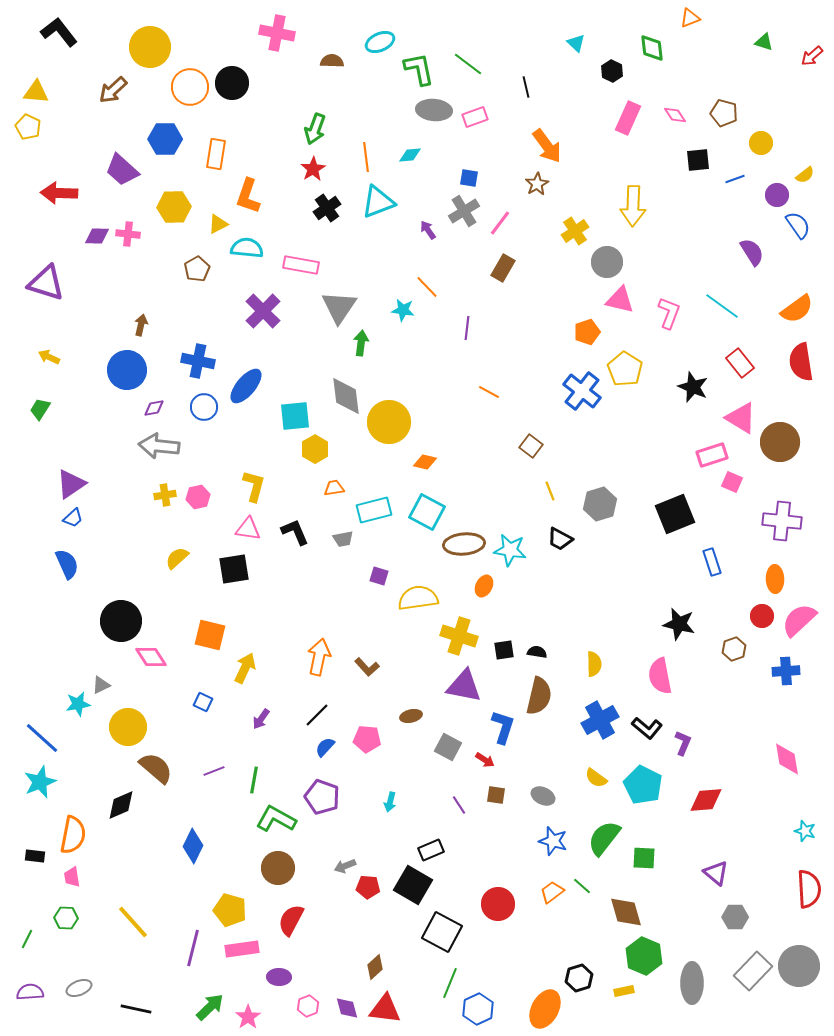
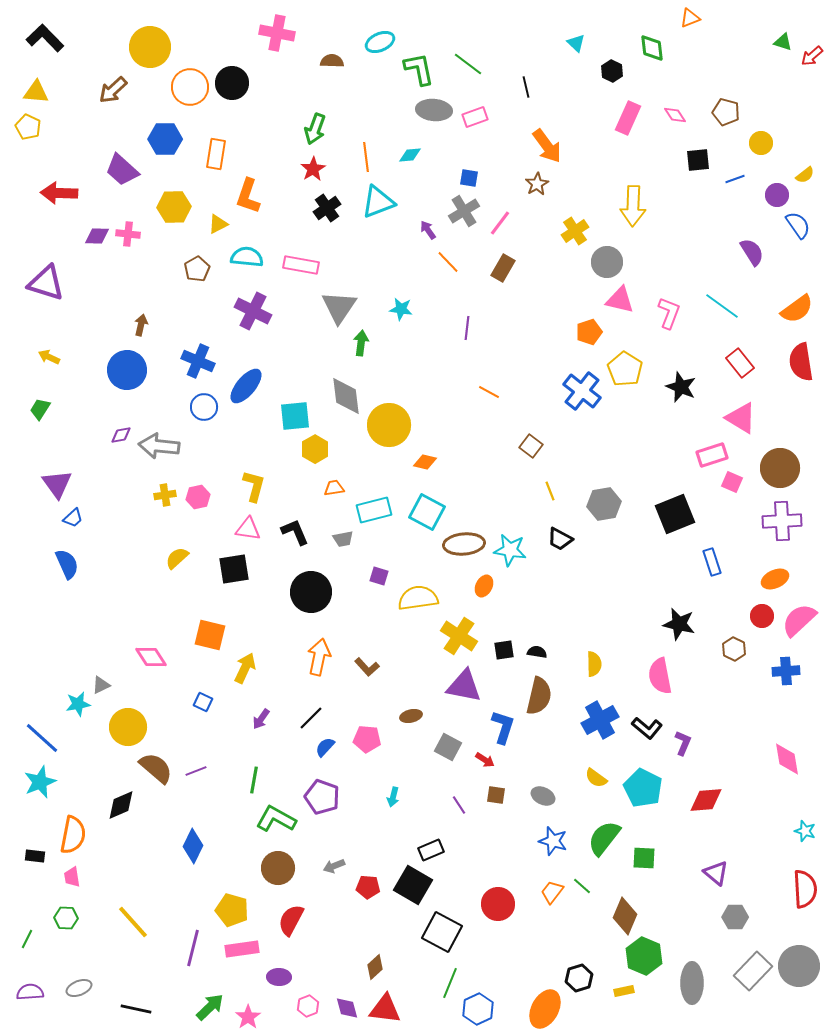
black L-shape at (59, 32): moved 14 px left, 6 px down; rotated 6 degrees counterclockwise
green triangle at (764, 42): moved 19 px right
brown pentagon at (724, 113): moved 2 px right, 1 px up
cyan semicircle at (247, 248): moved 9 px down
orange line at (427, 287): moved 21 px right, 25 px up
cyan star at (403, 310): moved 2 px left, 1 px up
purple cross at (263, 311): moved 10 px left; rotated 18 degrees counterclockwise
orange pentagon at (587, 332): moved 2 px right
blue cross at (198, 361): rotated 12 degrees clockwise
black star at (693, 387): moved 12 px left
purple diamond at (154, 408): moved 33 px left, 27 px down
yellow circle at (389, 422): moved 3 px down
brown circle at (780, 442): moved 26 px down
purple triangle at (71, 484): moved 14 px left; rotated 32 degrees counterclockwise
gray hexagon at (600, 504): moved 4 px right; rotated 8 degrees clockwise
purple cross at (782, 521): rotated 9 degrees counterclockwise
orange ellipse at (775, 579): rotated 68 degrees clockwise
black circle at (121, 621): moved 190 px right, 29 px up
yellow cross at (459, 636): rotated 15 degrees clockwise
brown hexagon at (734, 649): rotated 15 degrees counterclockwise
black line at (317, 715): moved 6 px left, 3 px down
purple line at (214, 771): moved 18 px left
cyan pentagon at (643, 785): moved 3 px down
cyan arrow at (390, 802): moved 3 px right, 5 px up
gray arrow at (345, 866): moved 11 px left
red semicircle at (809, 889): moved 4 px left
orange trapezoid at (552, 892): rotated 15 degrees counterclockwise
yellow pentagon at (230, 910): moved 2 px right
brown diamond at (626, 912): moved 1 px left, 4 px down; rotated 39 degrees clockwise
